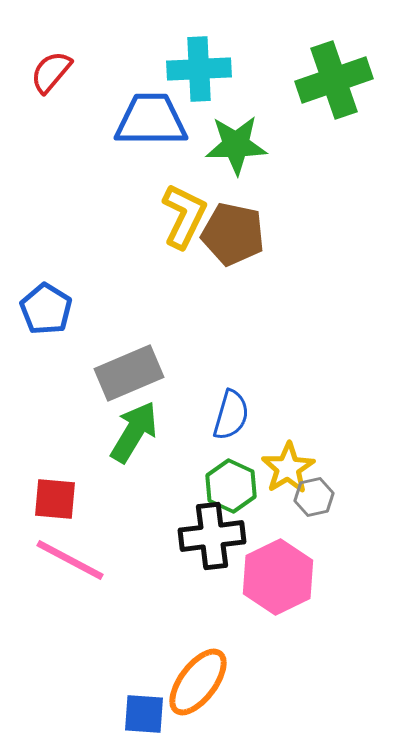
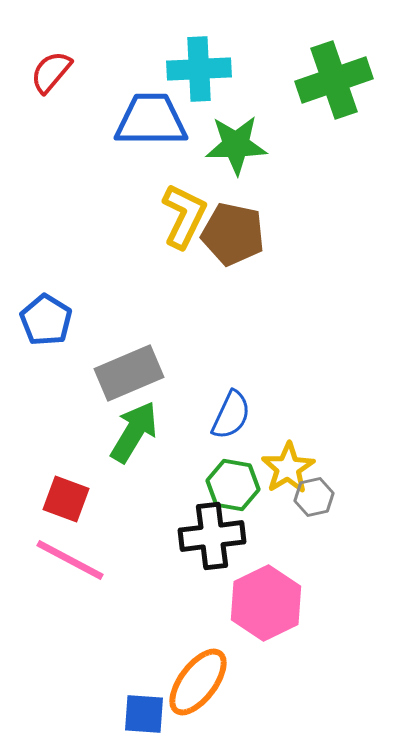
blue pentagon: moved 11 px down
blue semicircle: rotated 9 degrees clockwise
green hexagon: moved 2 px right, 1 px up; rotated 15 degrees counterclockwise
red square: moved 11 px right; rotated 15 degrees clockwise
pink hexagon: moved 12 px left, 26 px down
